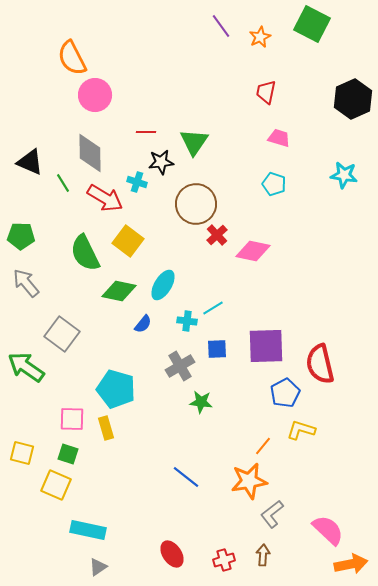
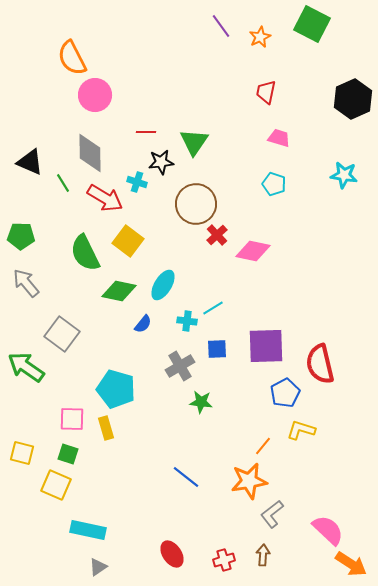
orange arrow at (351, 564): rotated 44 degrees clockwise
